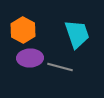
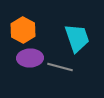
cyan trapezoid: moved 4 px down
